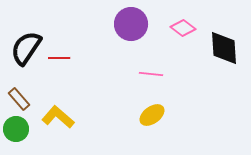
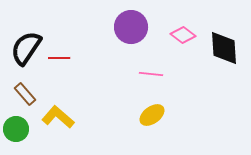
purple circle: moved 3 px down
pink diamond: moved 7 px down
brown rectangle: moved 6 px right, 5 px up
